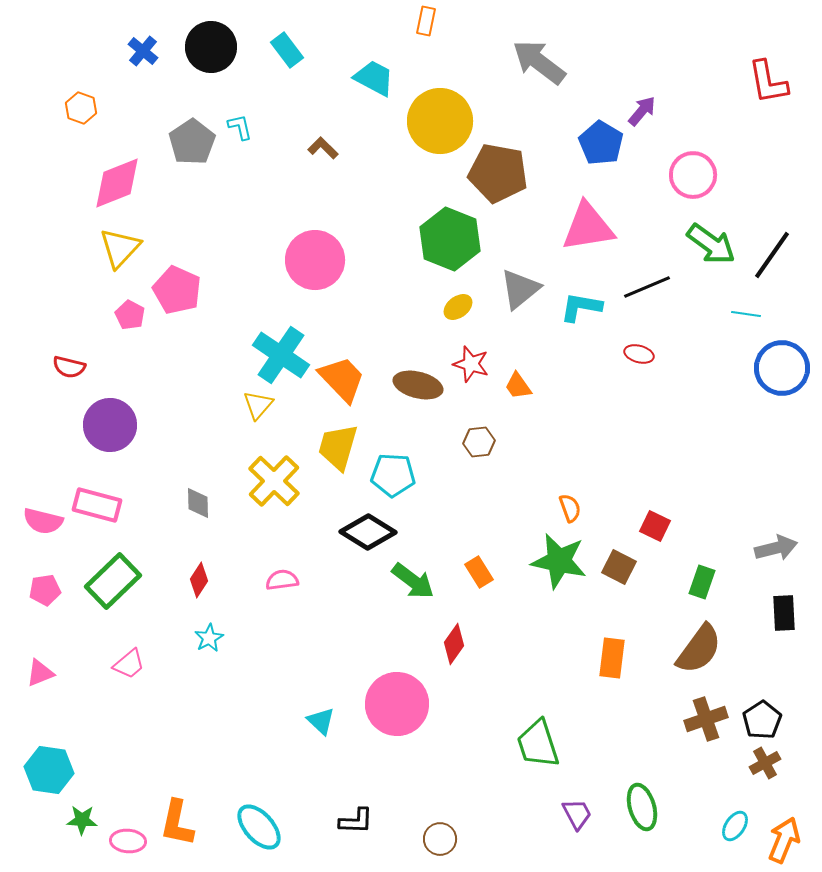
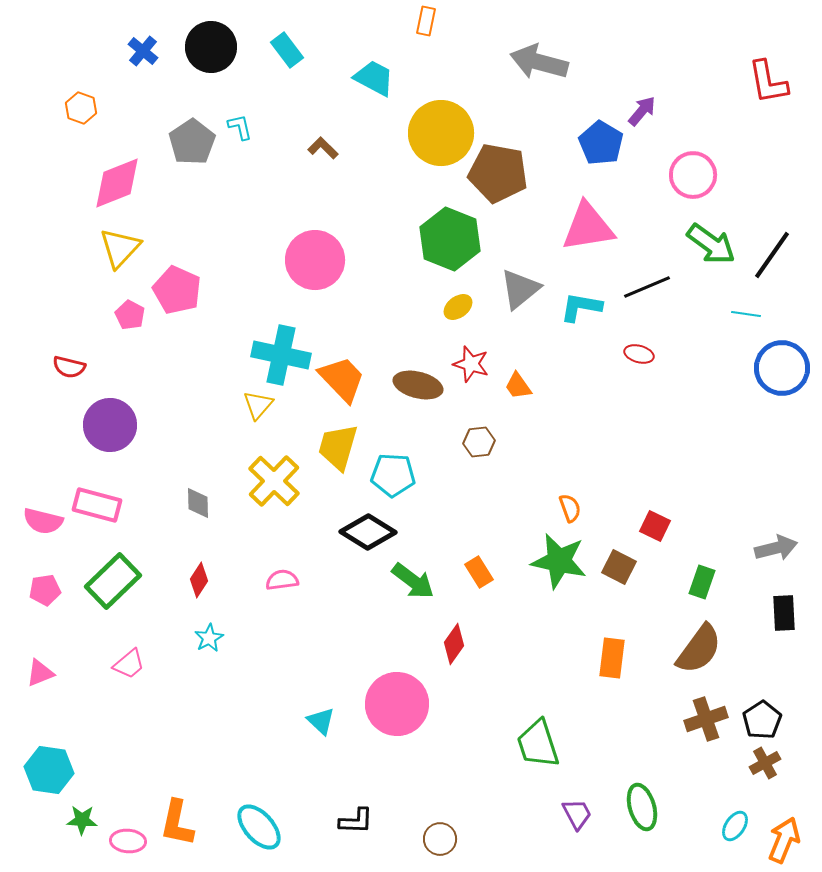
gray arrow at (539, 62): rotated 22 degrees counterclockwise
yellow circle at (440, 121): moved 1 px right, 12 px down
cyan cross at (281, 355): rotated 22 degrees counterclockwise
